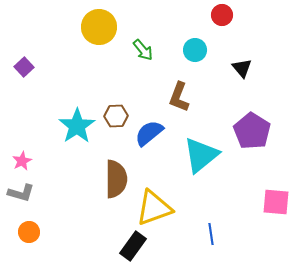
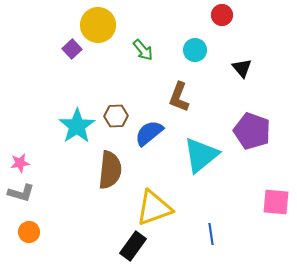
yellow circle: moved 1 px left, 2 px up
purple square: moved 48 px right, 18 px up
purple pentagon: rotated 12 degrees counterclockwise
pink star: moved 2 px left, 2 px down; rotated 18 degrees clockwise
brown semicircle: moved 6 px left, 9 px up; rotated 6 degrees clockwise
